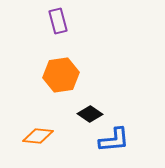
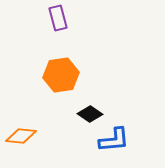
purple rectangle: moved 3 px up
orange diamond: moved 17 px left
